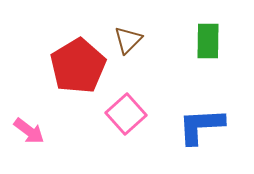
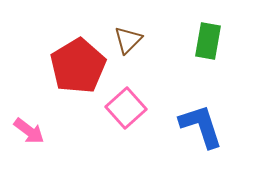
green rectangle: rotated 9 degrees clockwise
pink square: moved 6 px up
blue L-shape: rotated 75 degrees clockwise
